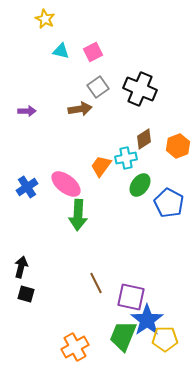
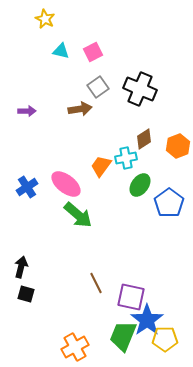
blue pentagon: rotated 8 degrees clockwise
green arrow: rotated 52 degrees counterclockwise
